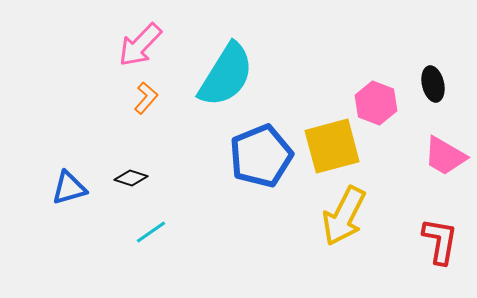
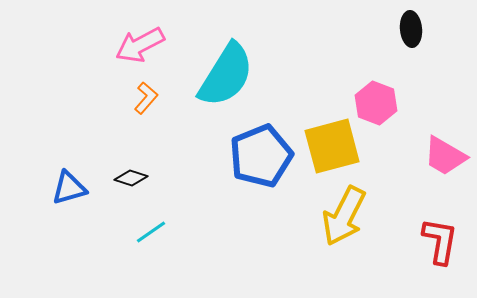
pink arrow: rotated 18 degrees clockwise
black ellipse: moved 22 px left, 55 px up; rotated 8 degrees clockwise
